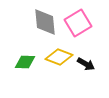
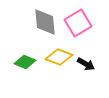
green diamond: rotated 20 degrees clockwise
